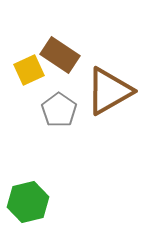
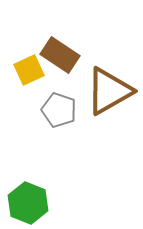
gray pentagon: rotated 16 degrees counterclockwise
green hexagon: moved 1 px down; rotated 24 degrees counterclockwise
